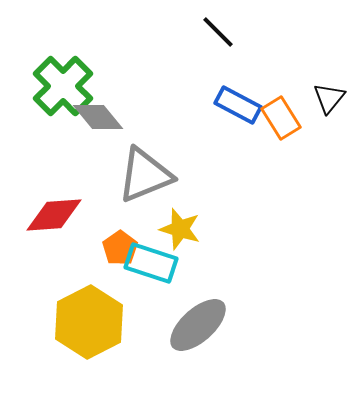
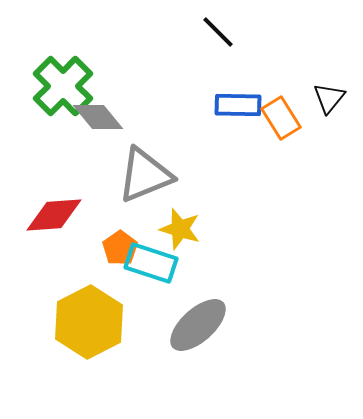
blue rectangle: rotated 27 degrees counterclockwise
